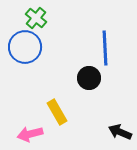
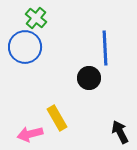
yellow rectangle: moved 6 px down
black arrow: rotated 40 degrees clockwise
